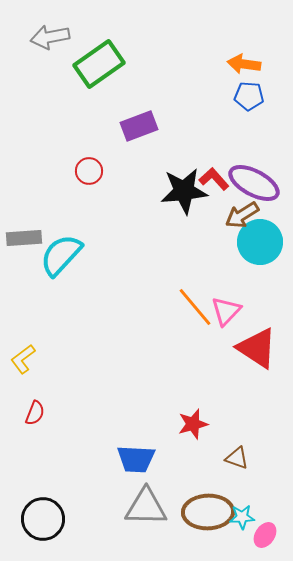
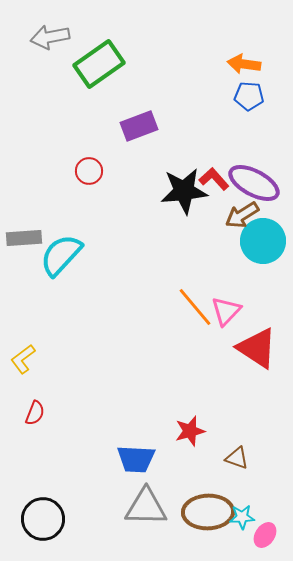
cyan circle: moved 3 px right, 1 px up
red star: moved 3 px left, 7 px down
